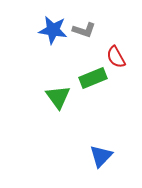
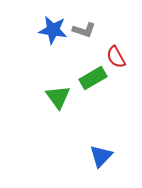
green rectangle: rotated 8 degrees counterclockwise
